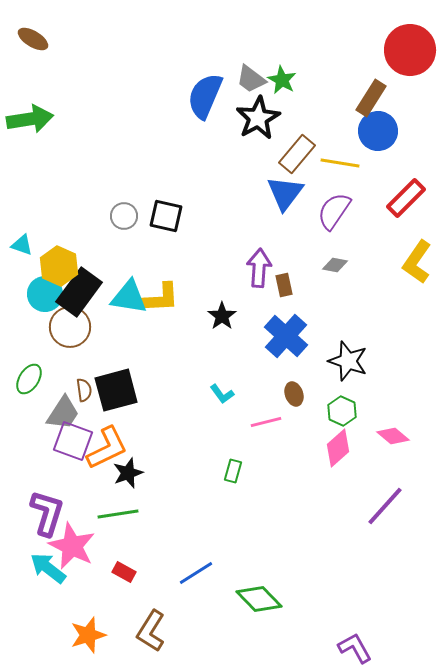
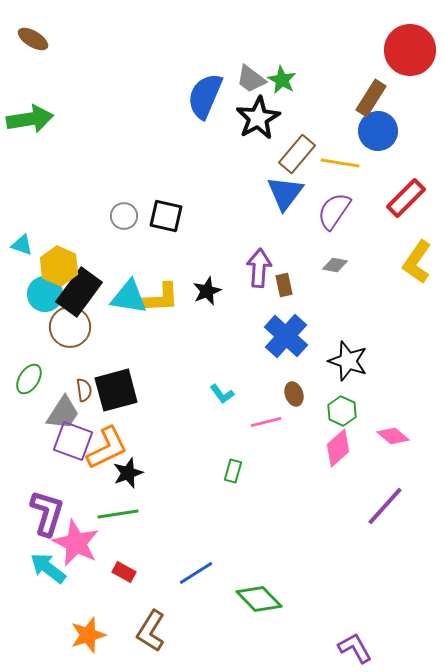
black star at (222, 316): moved 15 px left, 25 px up; rotated 12 degrees clockwise
pink star at (72, 546): moved 4 px right, 3 px up
